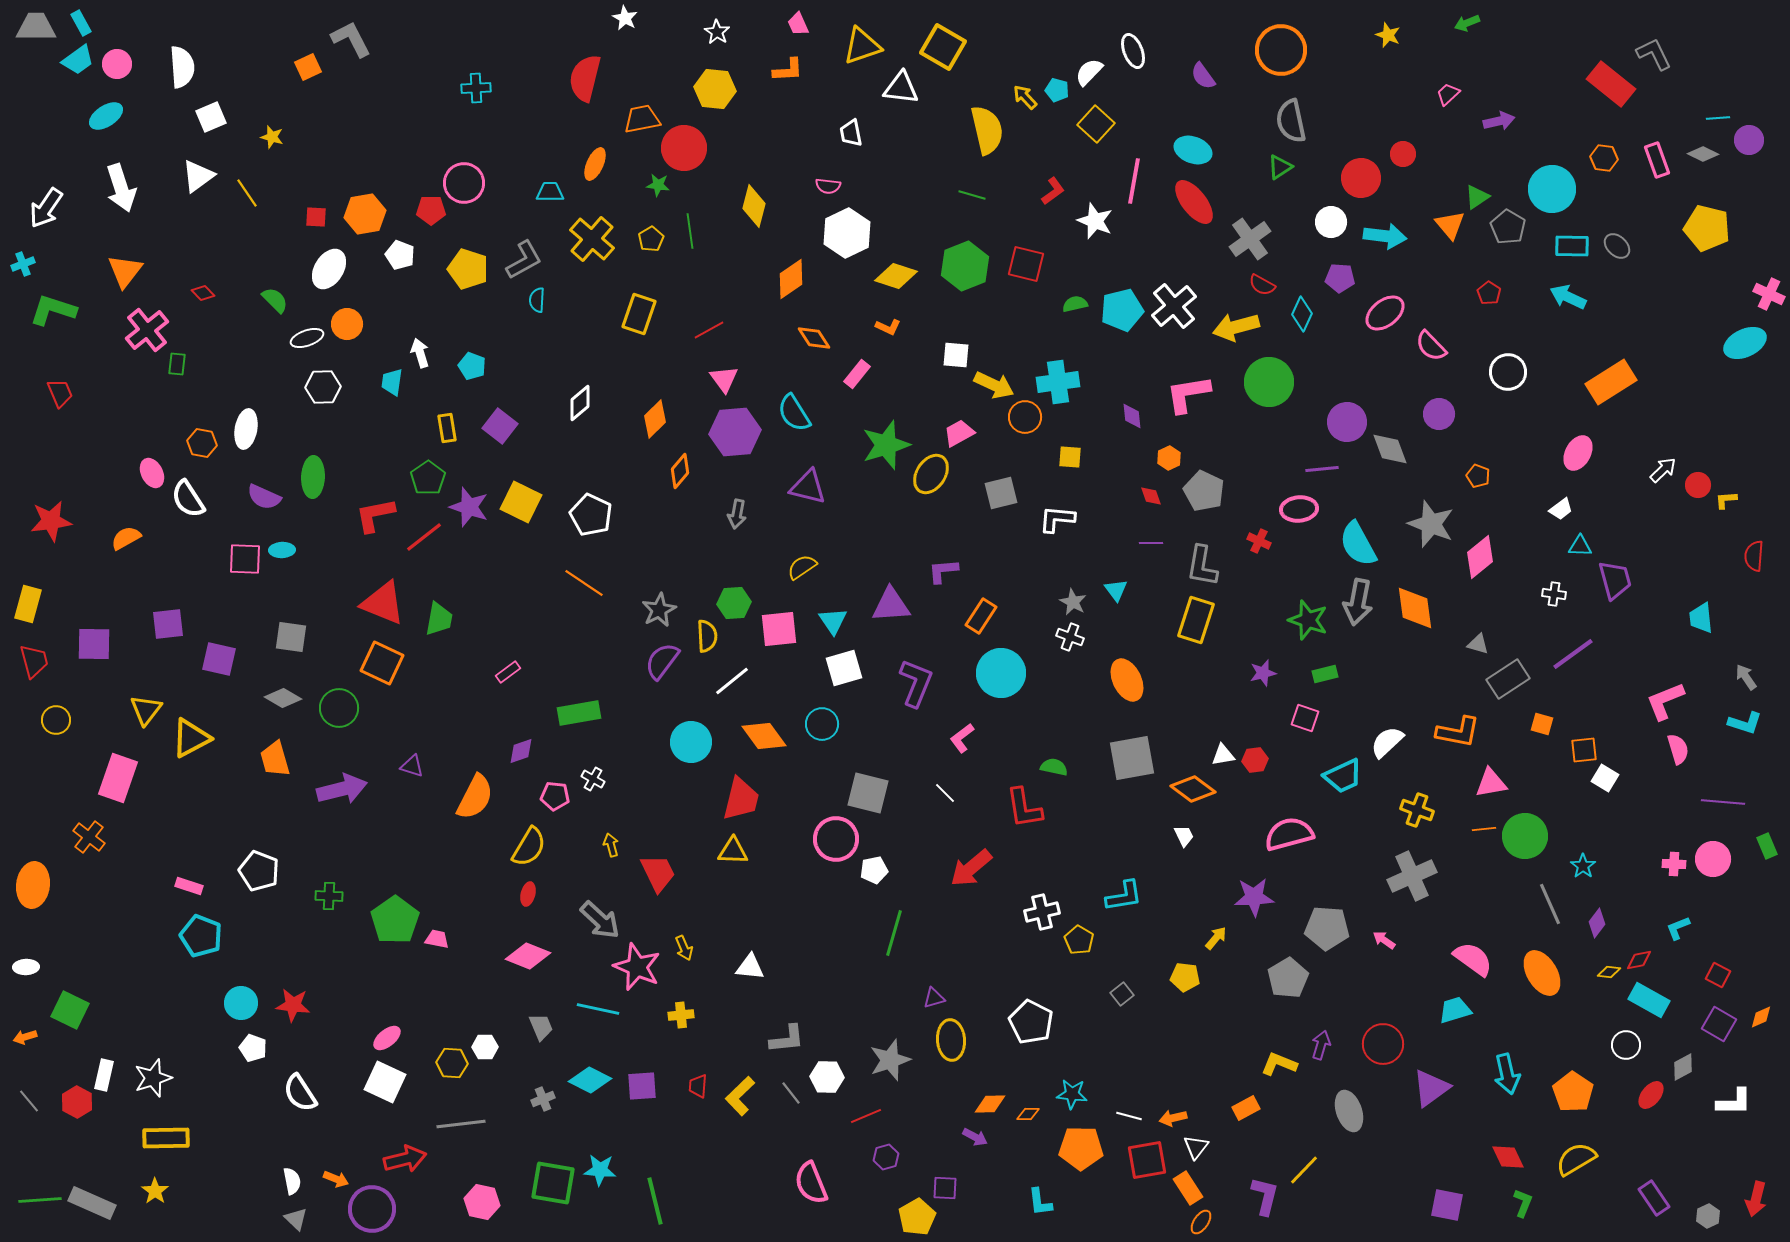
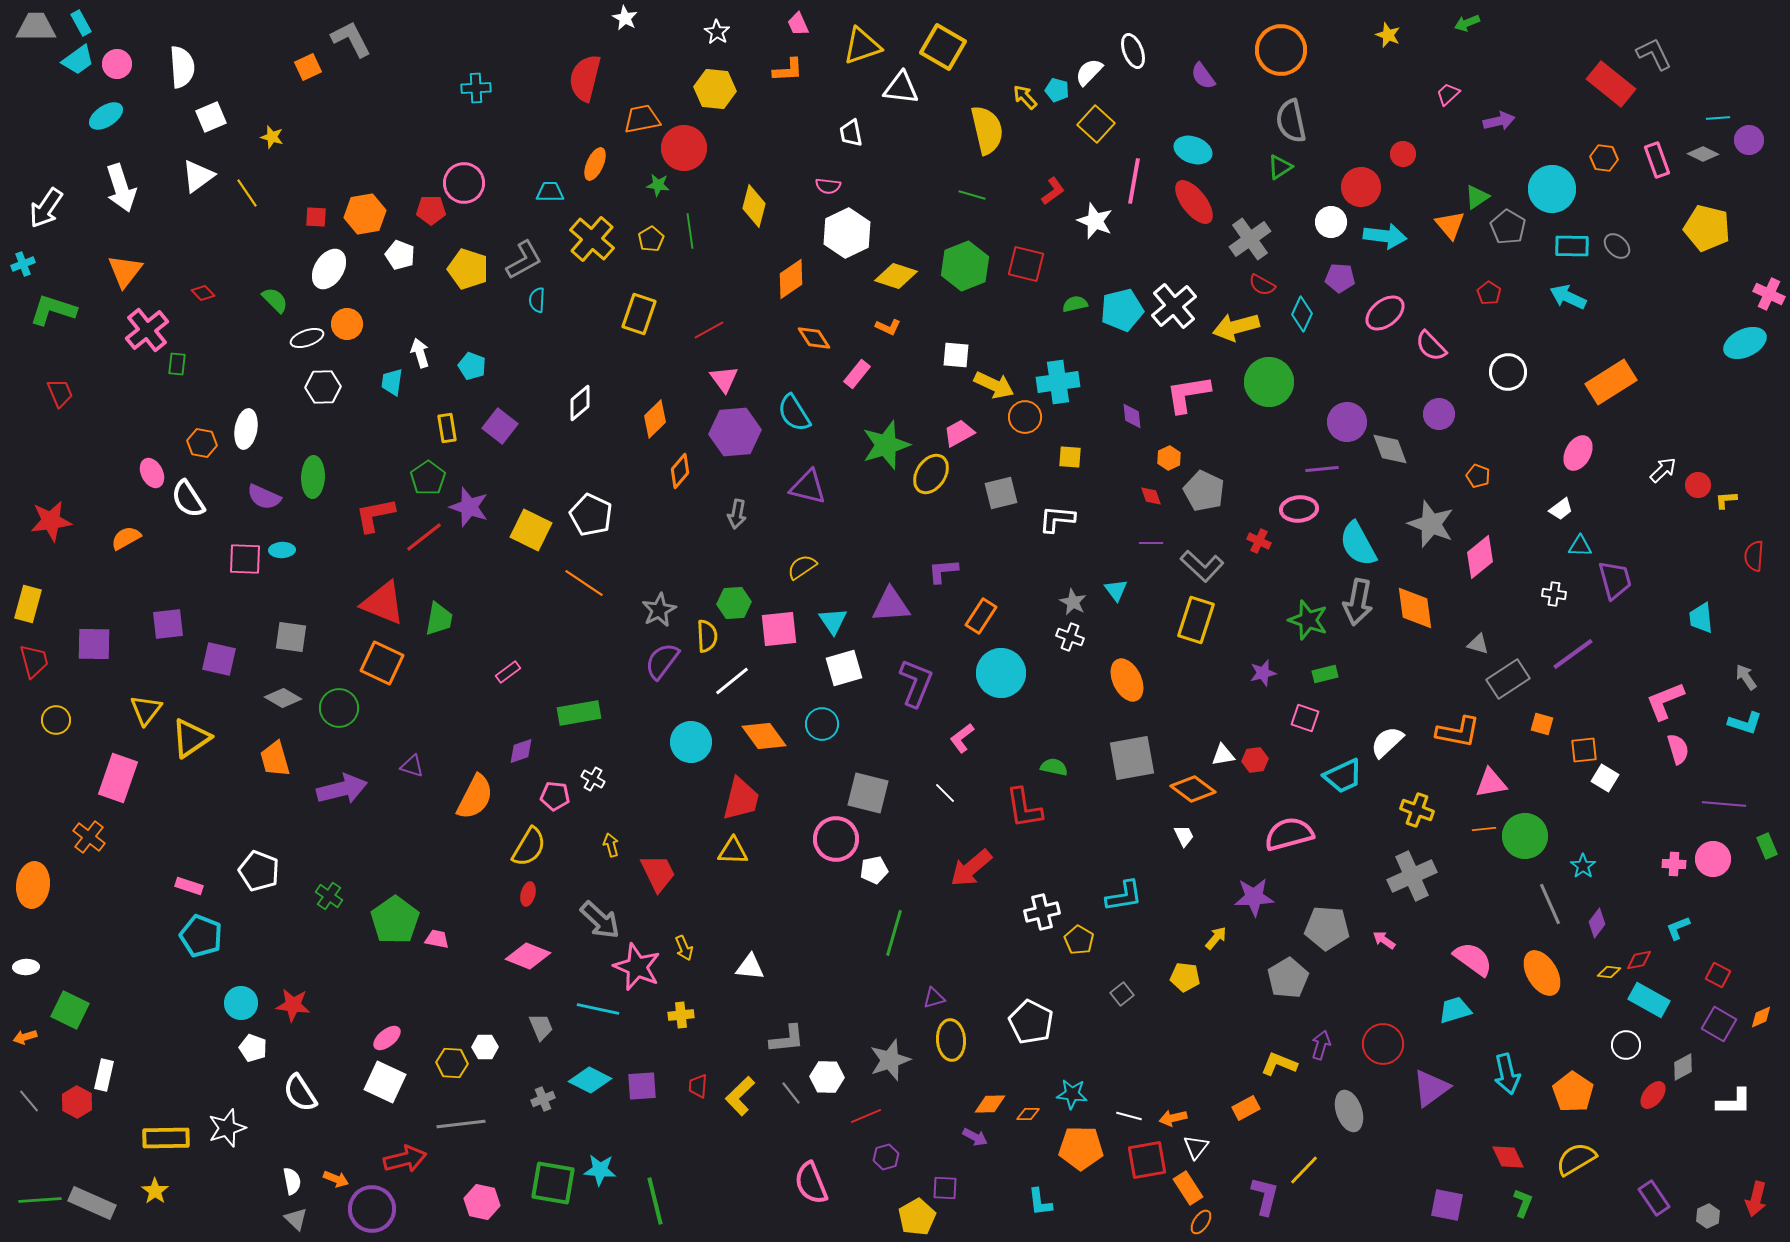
red circle at (1361, 178): moved 9 px down
yellow square at (521, 502): moved 10 px right, 28 px down
gray L-shape at (1202, 566): rotated 57 degrees counterclockwise
yellow triangle at (191, 738): rotated 6 degrees counterclockwise
purple line at (1723, 802): moved 1 px right, 2 px down
green cross at (329, 896): rotated 32 degrees clockwise
white star at (153, 1078): moved 74 px right, 50 px down
red ellipse at (1651, 1095): moved 2 px right
